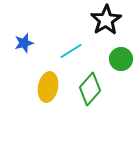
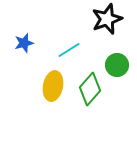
black star: moved 1 px right, 1 px up; rotated 12 degrees clockwise
cyan line: moved 2 px left, 1 px up
green circle: moved 4 px left, 6 px down
yellow ellipse: moved 5 px right, 1 px up
